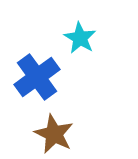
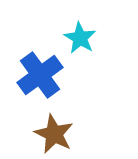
blue cross: moved 3 px right, 2 px up
